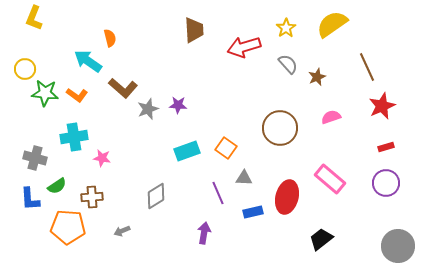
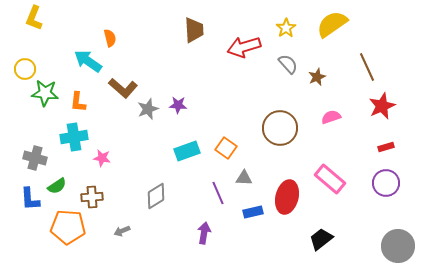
orange L-shape: moved 1 px right, 7 px down; rotated 60 degrees clockwise
